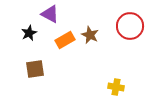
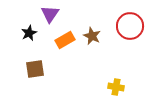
purple triangle: rotated 36 degrees clockwise
brown star: moved 2 px right, 1 px down
